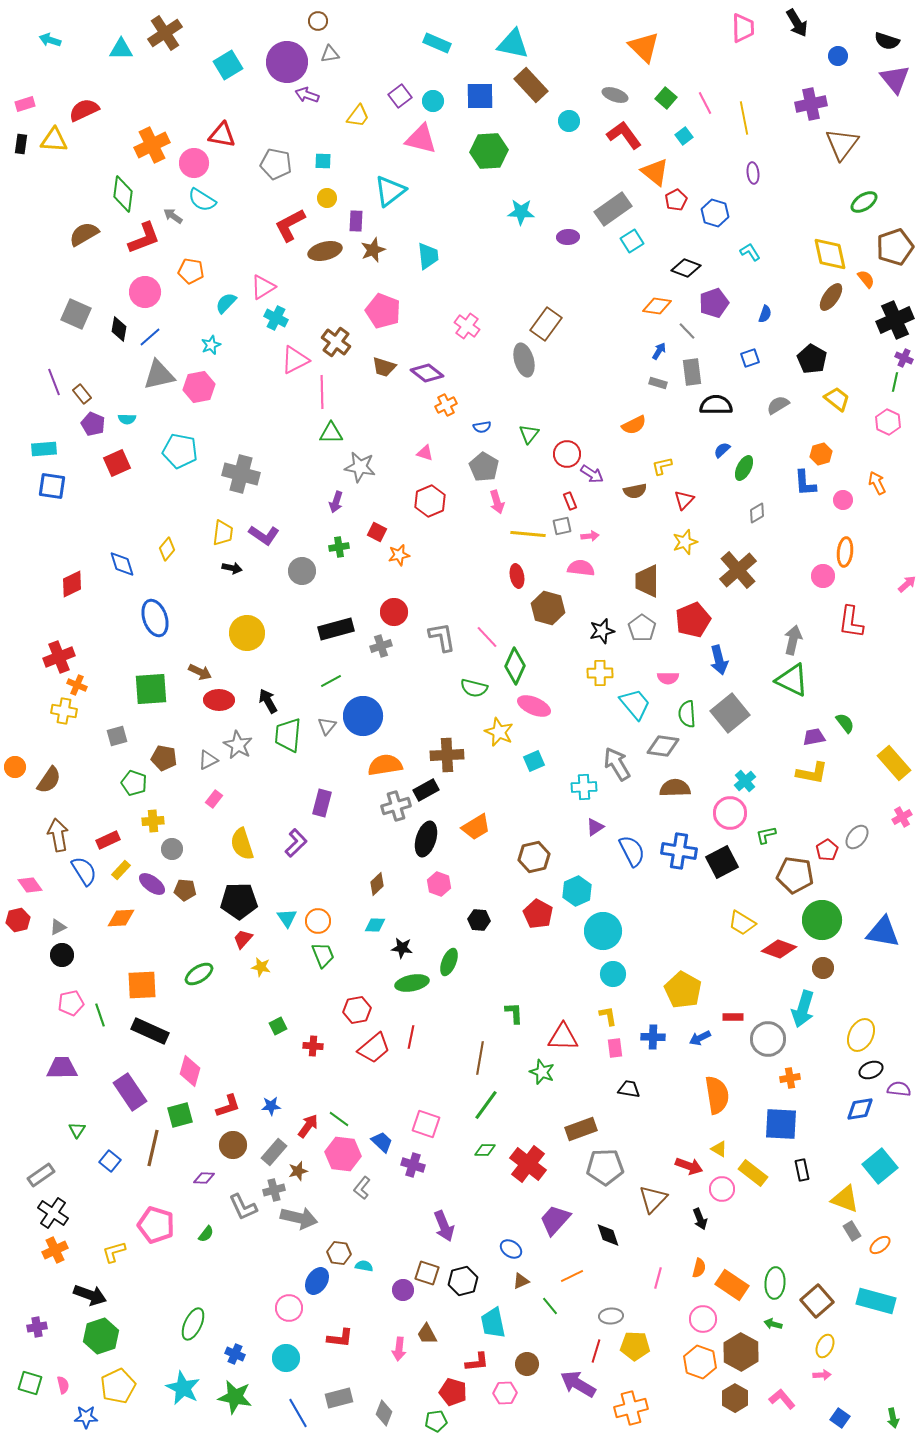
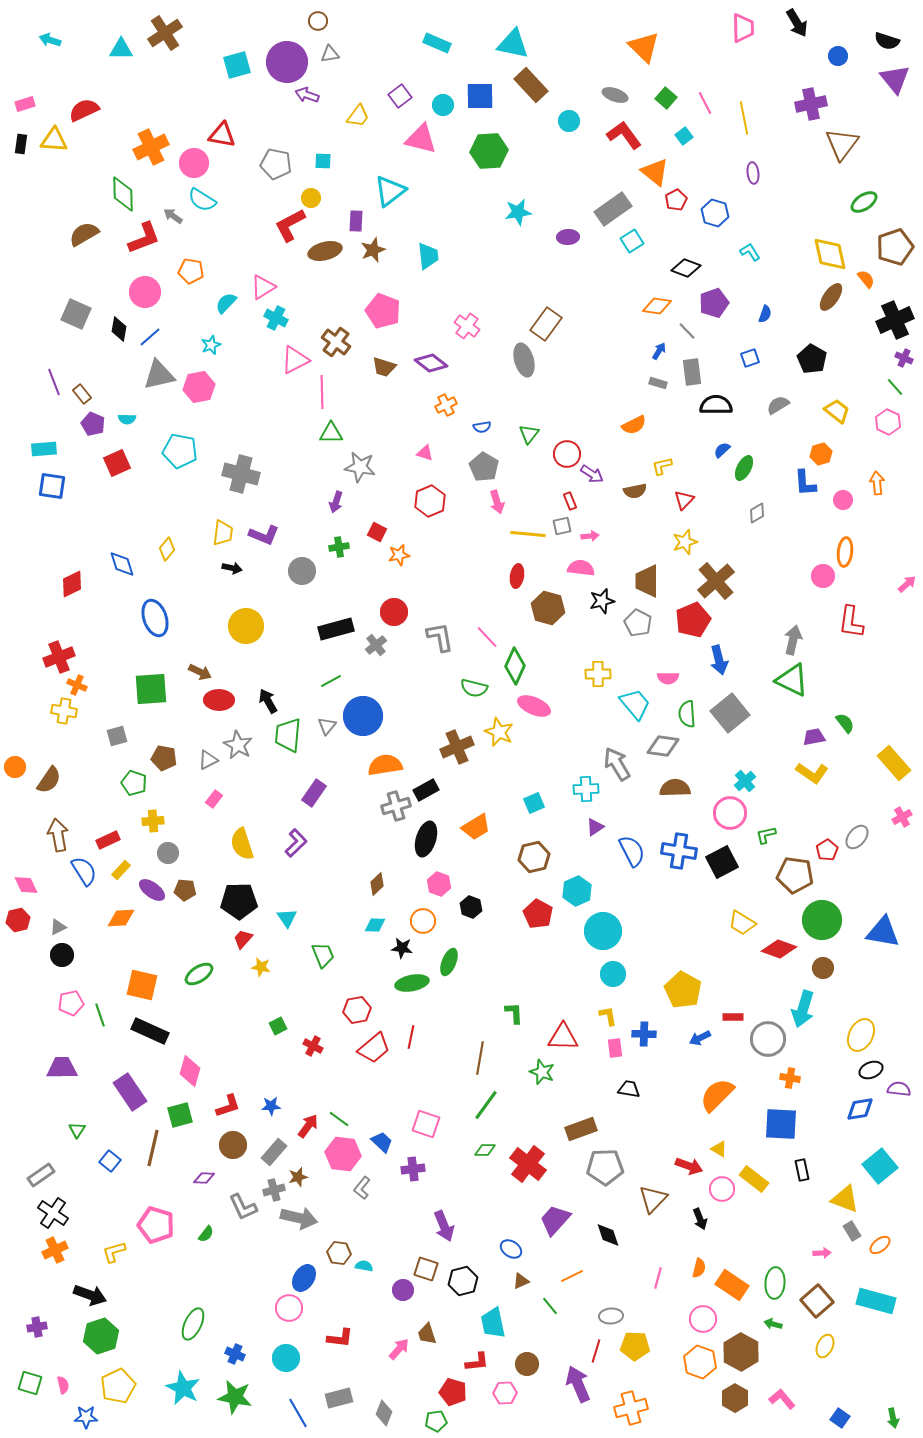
cyan square at (228, 65): moved 9 px right; rotated 16 degrees clockwise
cyan circle at (433, 101): moved 10 px right, 4 px down
orange cross at (152, 145): moved 1 px left, 2 px down
green diamond at (123, 194): rotated 9 degrees counterclockwise
yellow circle at (327, 198): moved 16 px left
cyan star at (521, 212): moved 3 px left; rotated 12 degrees counterclockwise
purple diamond at (427, 373): moved 4 px right, 10 px up
green line at (895, 382): moved 5 px down; rotated 54 degrees counterclockwise
yellow trapezoid at (837, 399): moved 12 px down
orange arrow at (877, 483): rotated 20 degrees clockwise
purple L-shape at (264, 535): rotated 12 degrees counterclockwise
brown cross at (738, 570): moved 22 px left, 11 px down
red ellipse at (517, 576): rotated 20 degrees clockwise
gray pentagon at (642, 628): moved 4 px left, 5 px up; rotated 8 degrees counterclockwise
black star at (602, 631): moved 30 px up
yellow circle at (247, 633): moved 1 px left, 7 px up
gray L-shape at (442, 637): moved 2 px left
gray cross at (381, 646): moved 5 px left, 1 px up; rotated 20 degrees counterclockwise
yellow cross at (600, 673): moved 2 px left, 1 px down
brown cross at (447, 755): moved 10 px right, 8 px up; rotated 20 degrees counterclockwise
cyan square at (534, 761): moved 42 px down
yellow L-shape at (812, 773): rotated 24 degrees clockwise
cyan cross at (584, 787): moved 2 px right, 2 px down
purple rectangle at (322, 803): moved 8 px left, 10 px up; rotated 20 degrees clockwise
gray circle at (172, 849): moved 4 px left, 4 px down
purple ellipse at (152, 884): moved 6 px down
pink diamond at (30, 885): moved 4 px left; rotated 10 degrees clockwise
black hexagon at (479, 920): moved 8 px left, 13 px up; rotated 15 degrees clockwise
orange circle at (318, 921): moved 105 px right
orange square at (142, 985): rotated 16 degrees clockwise
blue cross at (653, 1037): moved 9 px left, 3 px up
red cross at (313, 1046): rotated 24 degrees clockwise
orange cross at (790, 1078): rotated 18 degrees clockwise
orange semicircle at (717, 1095): rotated 126 degrees counterclockwise
purple cross at (413, 1165): moved 4 px down; rotated 25 degrees counterclockwise
brown star at (298, 1171): moved 6 px down
yellow rectangle at (753, 1173): moved 1 px right, 6 px down
brown square at (427, 1273): moved 1 px left, 4 px up
blue ellipse at (317, 1281): moved 13 px left, 3 px up
brown trapezoid at (427, 1334): rotated 10 degrees clockwise
pink arrow at (399, 1349): rotated 145 degrees counterclockwise
pink arrow at (822, 1375): moved 122 px up
purple arrow at (578, 1384): rotated 36 degrees clockwise
